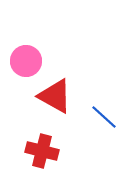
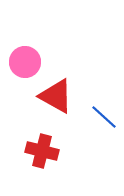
pink circle: moved 1 px left, 1 px down
red triangle: moved 1 px right
